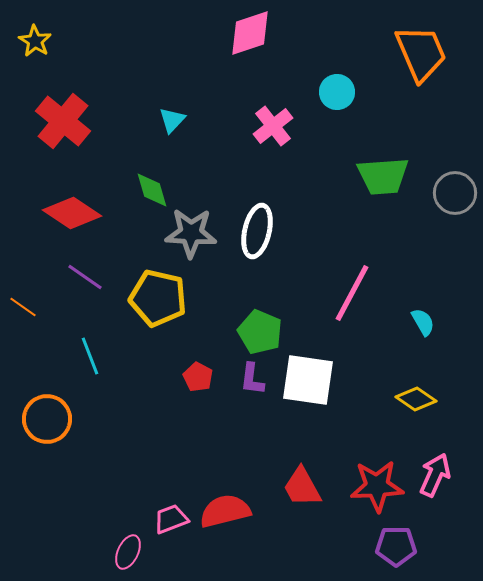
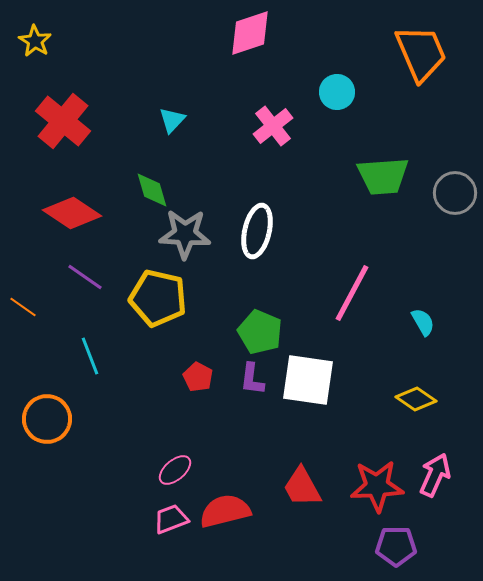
gray star: moved 6 px left, 1 px down
pink ellipse: moved 47 px right, 82 px up; rotated 24 degrees clockwise
